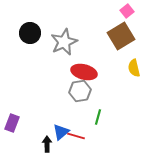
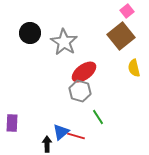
brown square: rotated 8 degrees counterclockwise
gray star: rotated 16 degrees counterclockwise
red ellipse: rotated 50 degrees counterclockwise
gray hexagon: rotated 25 degrees clockwise
green line: rotated 49 degrees counterclockwise
purple rectangle: rotated 18 degrees counterclockwise
